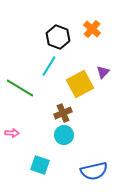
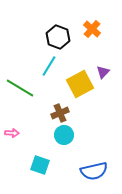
brown cross: moved 3 px left
